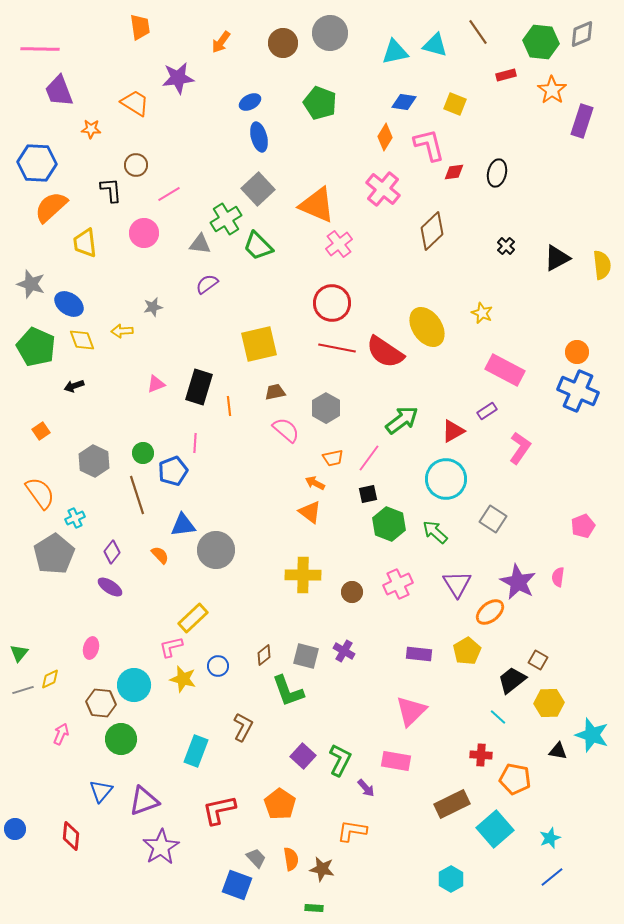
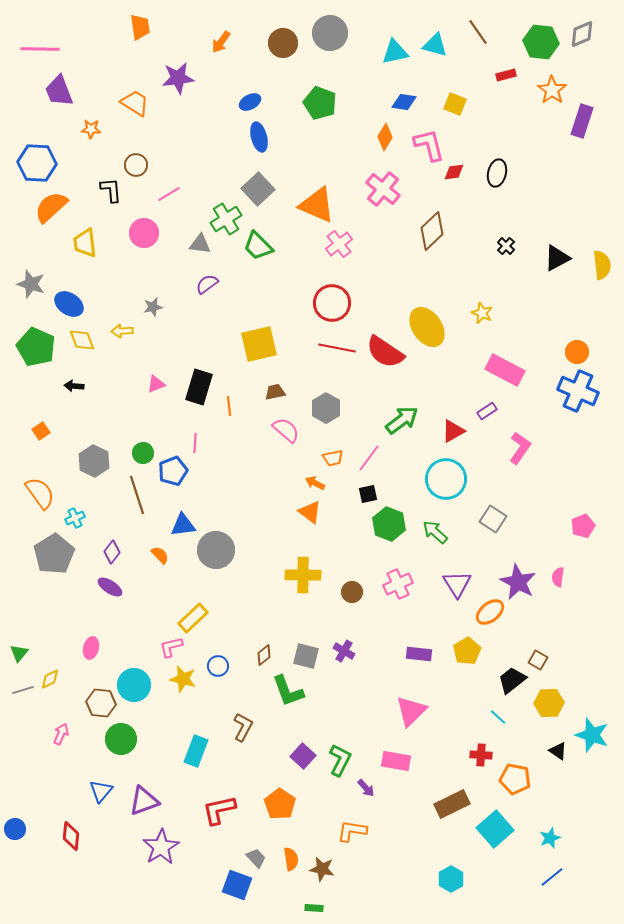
black arrow at (74, 386): rotated 24 degrees clockwise
black triangle at (558, 751): rotated 24 degrees clockwise
